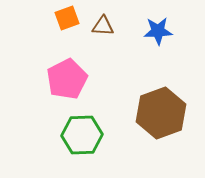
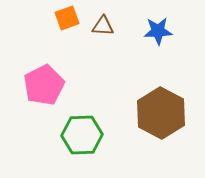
pink pentagon: moved 23 px left, 6 px down
brown hexagon: rotated 12 degrees counterclockwise
